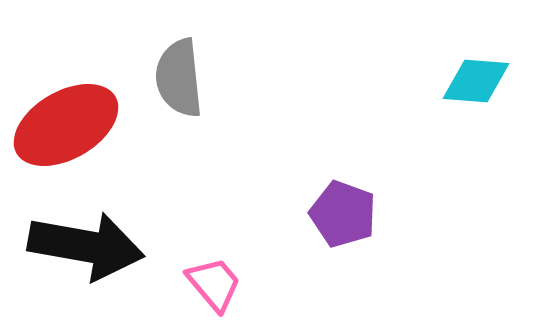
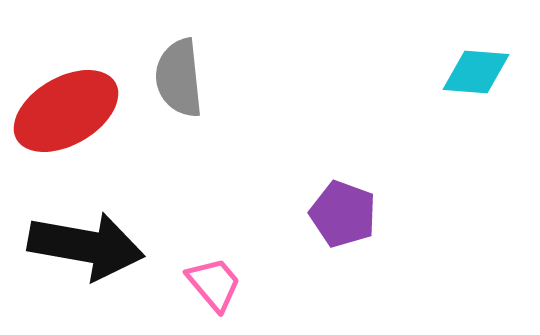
cyan diamond: moved 9 px up
red ellipse: moved 14 px up
